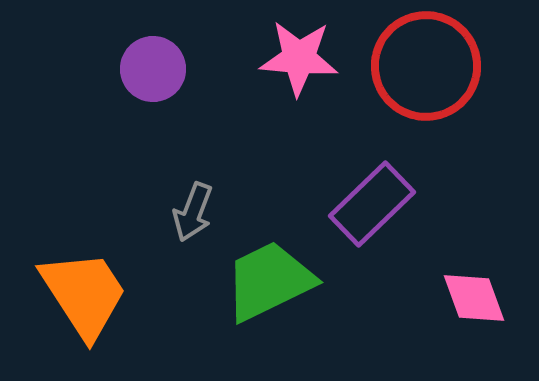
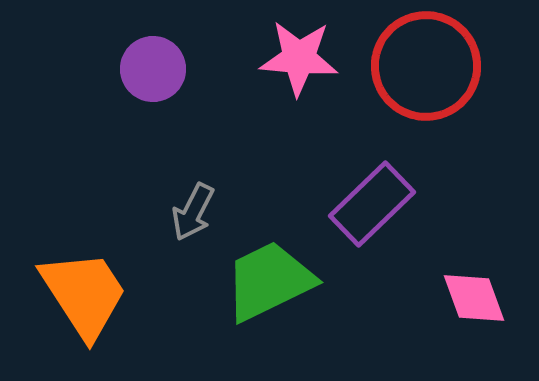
gray arrow: rotated 6 degrees clockwise
